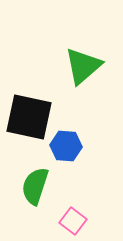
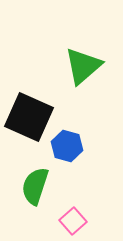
black square: rotated 12 degrees clockwise
blue hexagon: moved 1 px right; rotated 12 degrees clockwise
pink square: rotated 12 degrees clockwise
